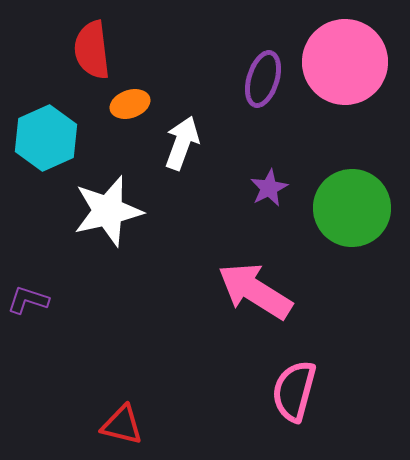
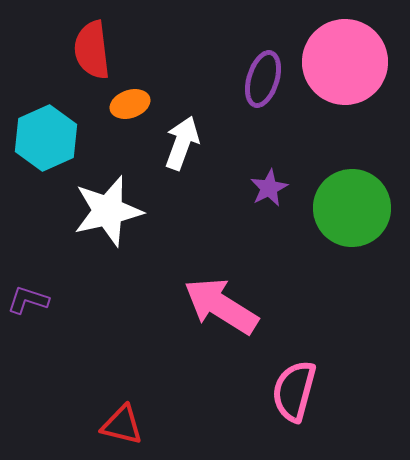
pink arrow: moved 34 px left, 15 px down
